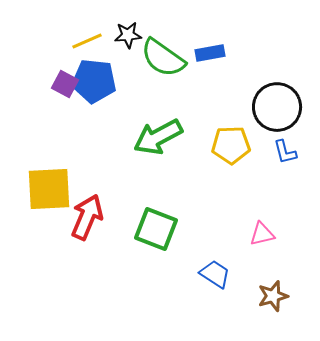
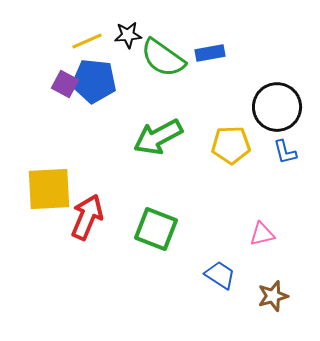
blue trapezoid: moved 5 px right, 1 px down
